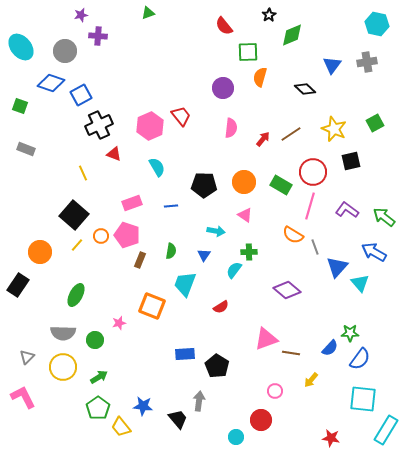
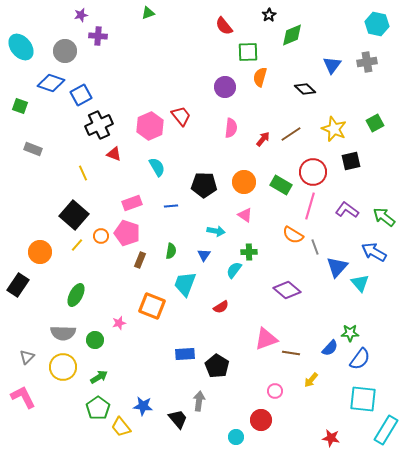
purple circle at (223, 88): moved 2 px right, 1 px up
gray rectangle at (26, 149): moved 7 px right
pink pentagon at (127, 235): moved 2 px up
